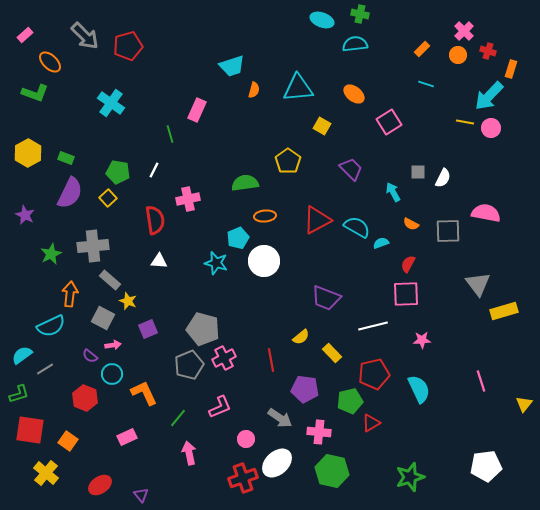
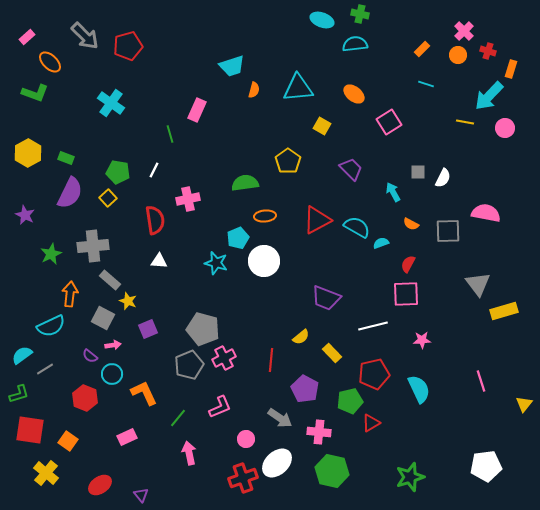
pink rectangle at (25, 35): moved 2 px right, 2 px down
pink circle at (491, 128): moved 14 px right
red line at (271, 360): rotated 15 degrees clockwise
purple pentagon at (305, 389): rotated 20 degrees clockwise
